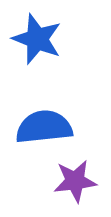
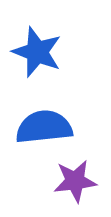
blue star: moved 13 px down
